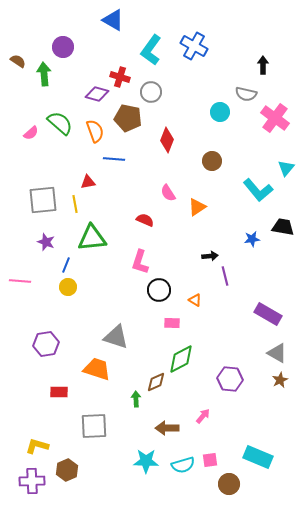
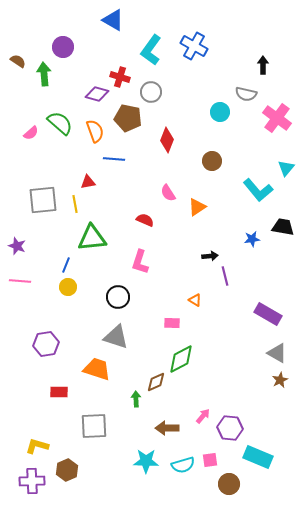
pink cross at (275, 118): moved 2 px right
purple star at (46, 242): moved 29 px left, 4 px down
black circle at (159, 290): moved 41 px left, 7 px down
purple hexagon at (230, 379): moved 49 px down
